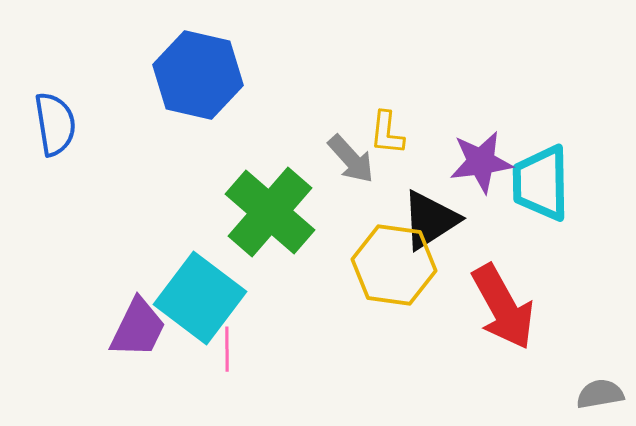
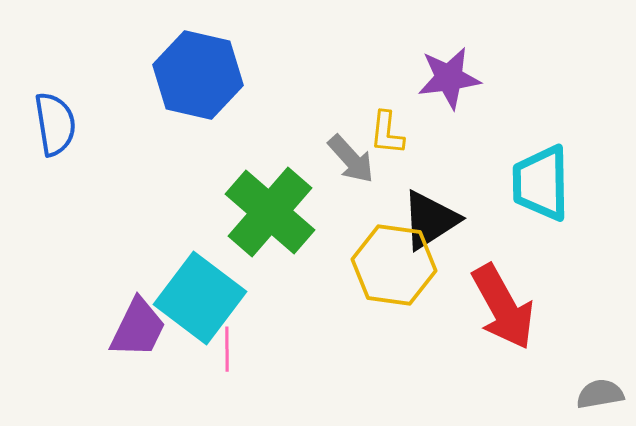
purple star: moved 32 px left, 84 px up
